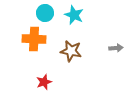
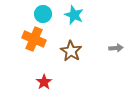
cyan circle: moved 2 px left, 1 px down
orange cross: rotated 20 degrees clockwise
brown star: rotated 20 degrees clockwise
red star: rotated 14 degrees counterclockwise
